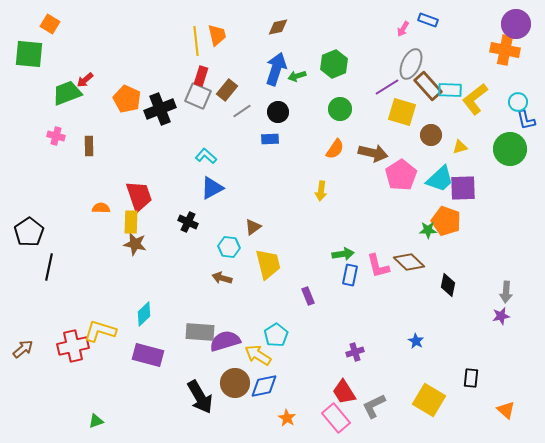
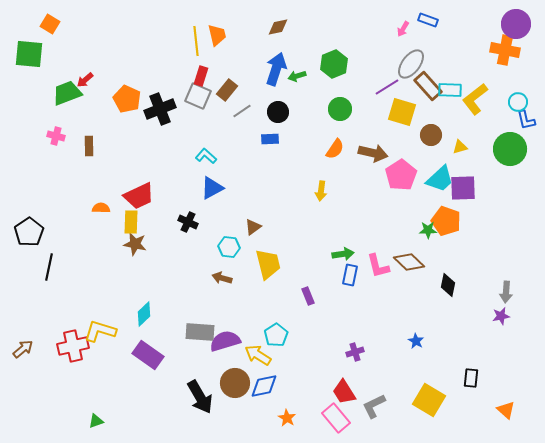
gray ellipse at (411, 64): rotated 12 degrees clockwise
red trapezoid at (139, 196): rotated 84 degrees clockwise
purple rectangle at (148, 355): rotated 20 degrees clockwise
